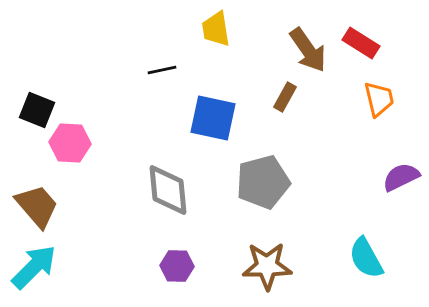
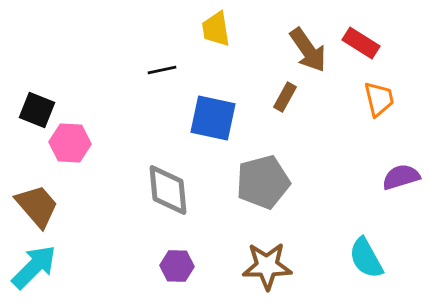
purple semicircle: rotated 9 degrees clockwise
